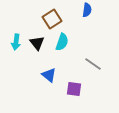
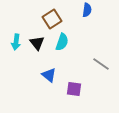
gray line: moved 8 px right
